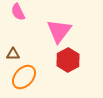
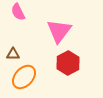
red hexagon: moved 3 px down
